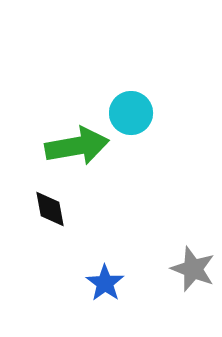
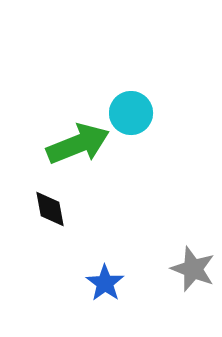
green arrow: moved 1 px right, 2 px up; rotated 12 degrees counterclockwise
